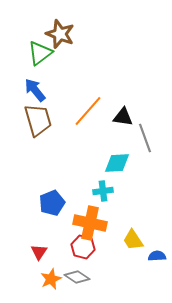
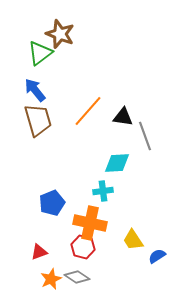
gray line: moved 2 px up
red triangle: rotated 36 degrees clockwise
blue semicircle: rotated 30 degrees counterclockwise
